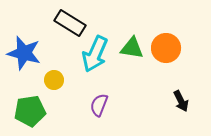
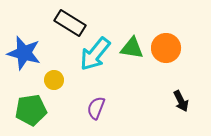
cyan arrow: rotated 15 degrees clockwise
purple semicircle: moved 3 px left, 3 px down
green pentagon: moved 1 px right, 1 px up
